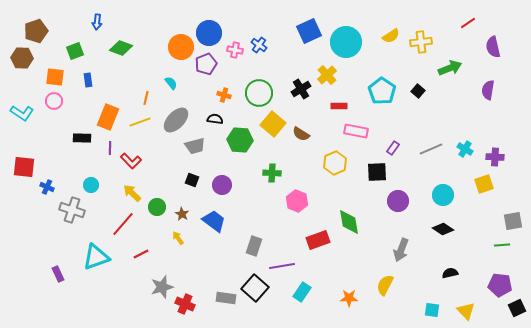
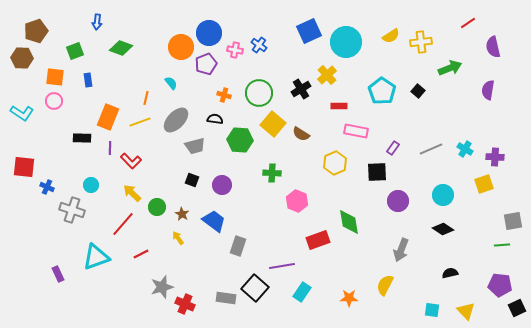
gray rectangle at (254, 246): moved 16 px left
